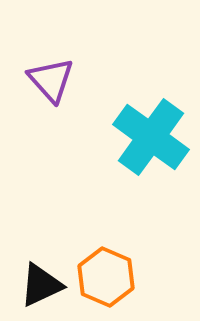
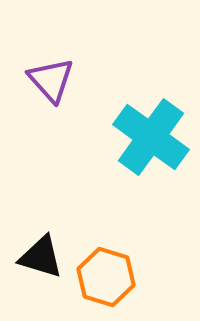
orange hexagon: rotated 6 degrees counterclockwise
black triangle: moved 28 px up; rotated 42 degrees clockwise
